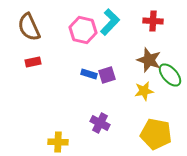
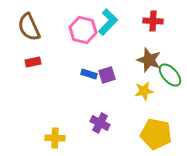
cyan L-shape: moved 2 px left
yellow cross: moved 3 px left, 4 px up
